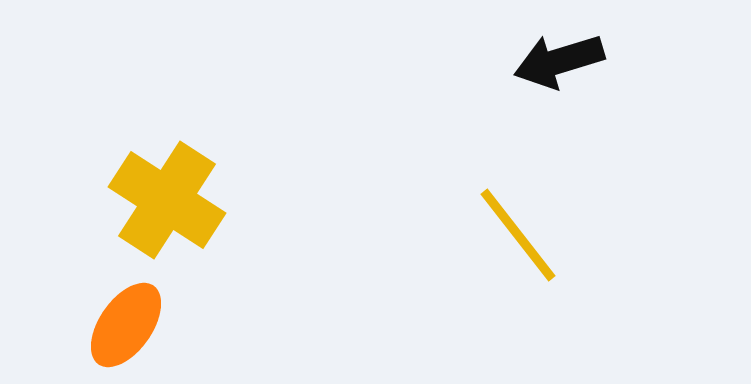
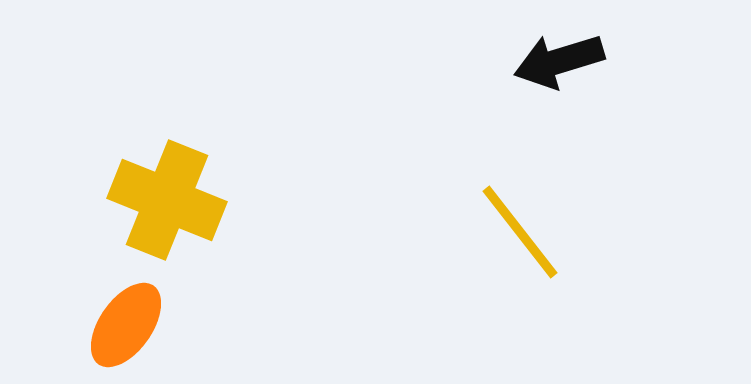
yellow cross: rotated 11 degrees counterclockwise
yellow line: moved 2 px right, 3 px up
